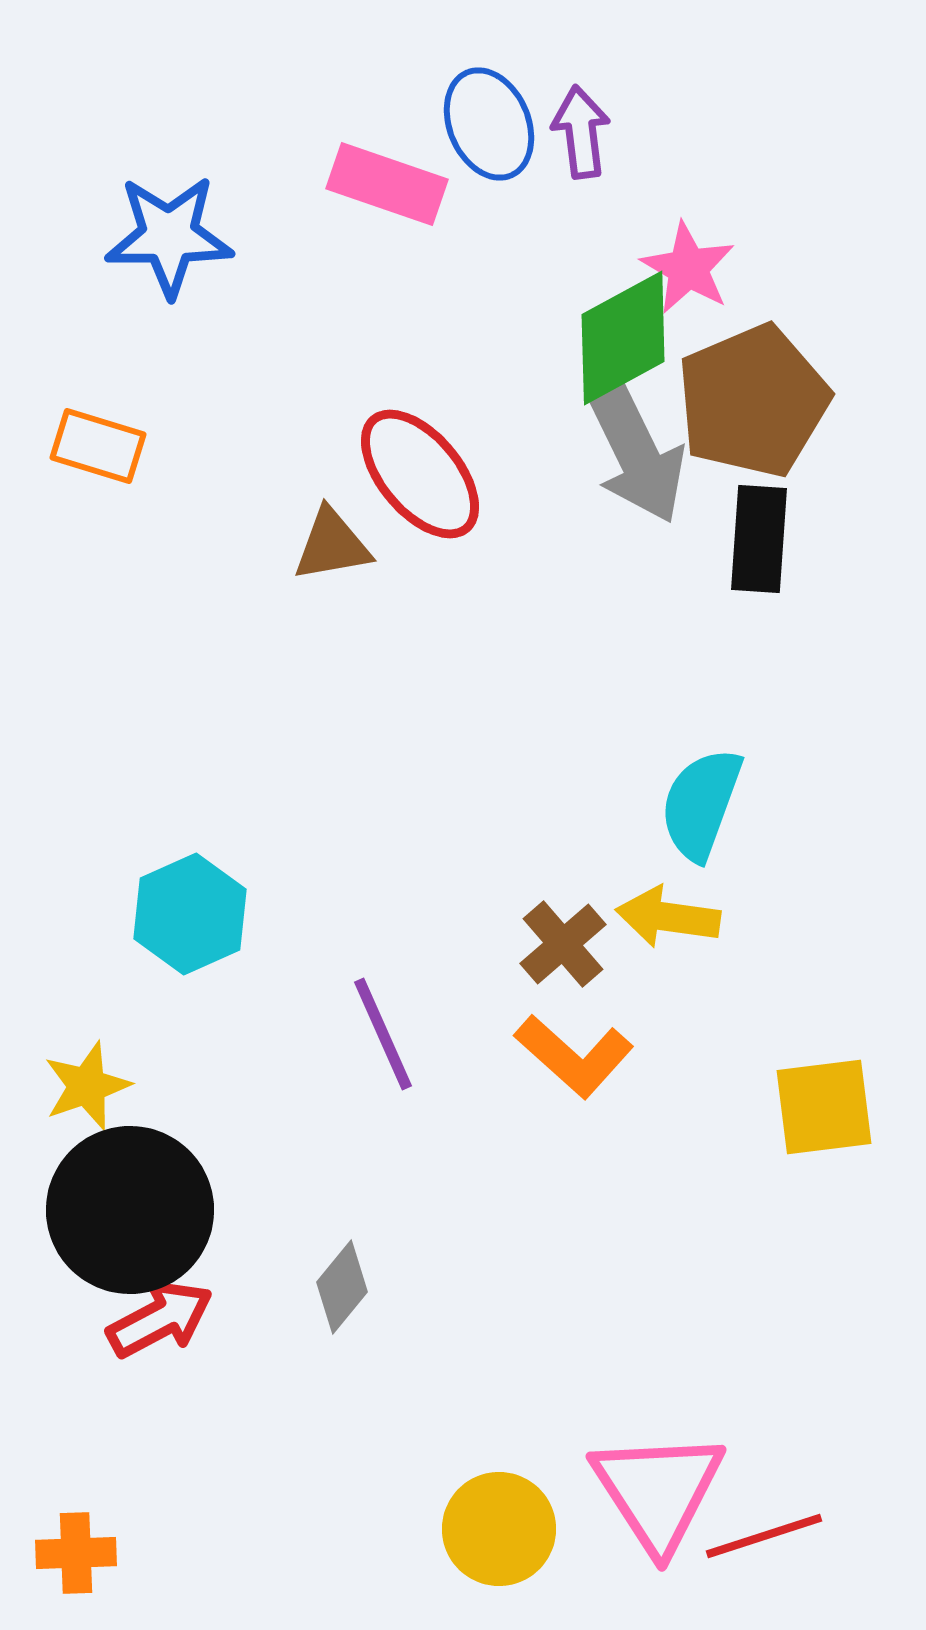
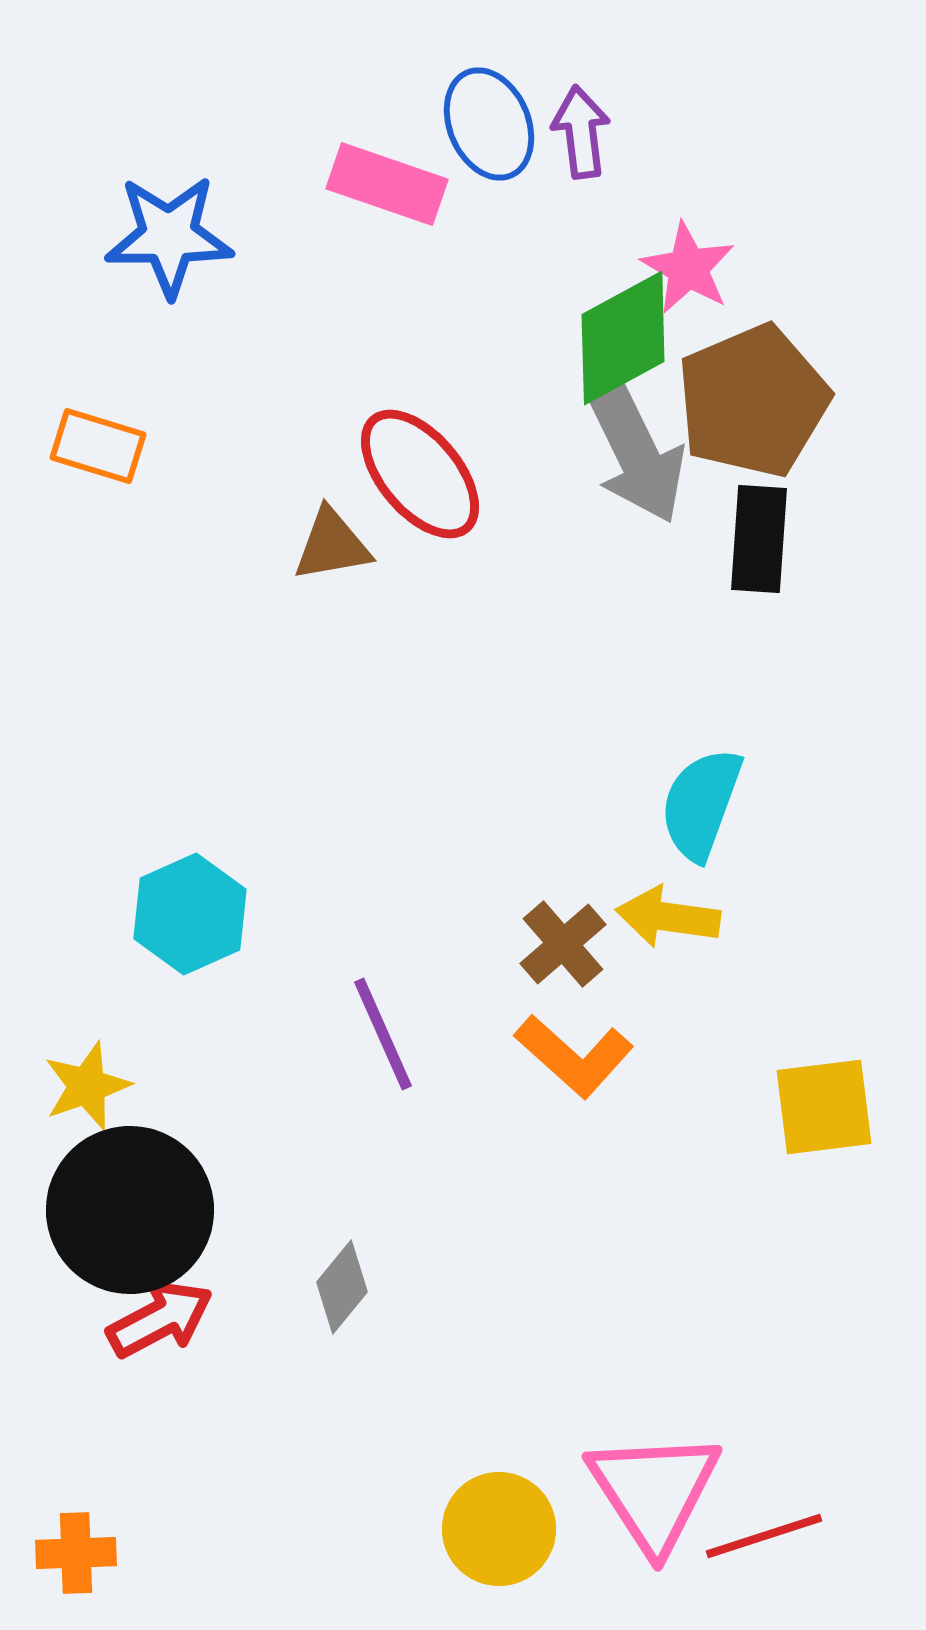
pink triangle: moved 4 px left
